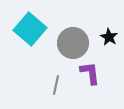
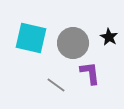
cyan square: moved 1 px right, 9 px down; rotated 28 degrees counterclockwise
gray line: rotated 66 degrees counterclockwise
